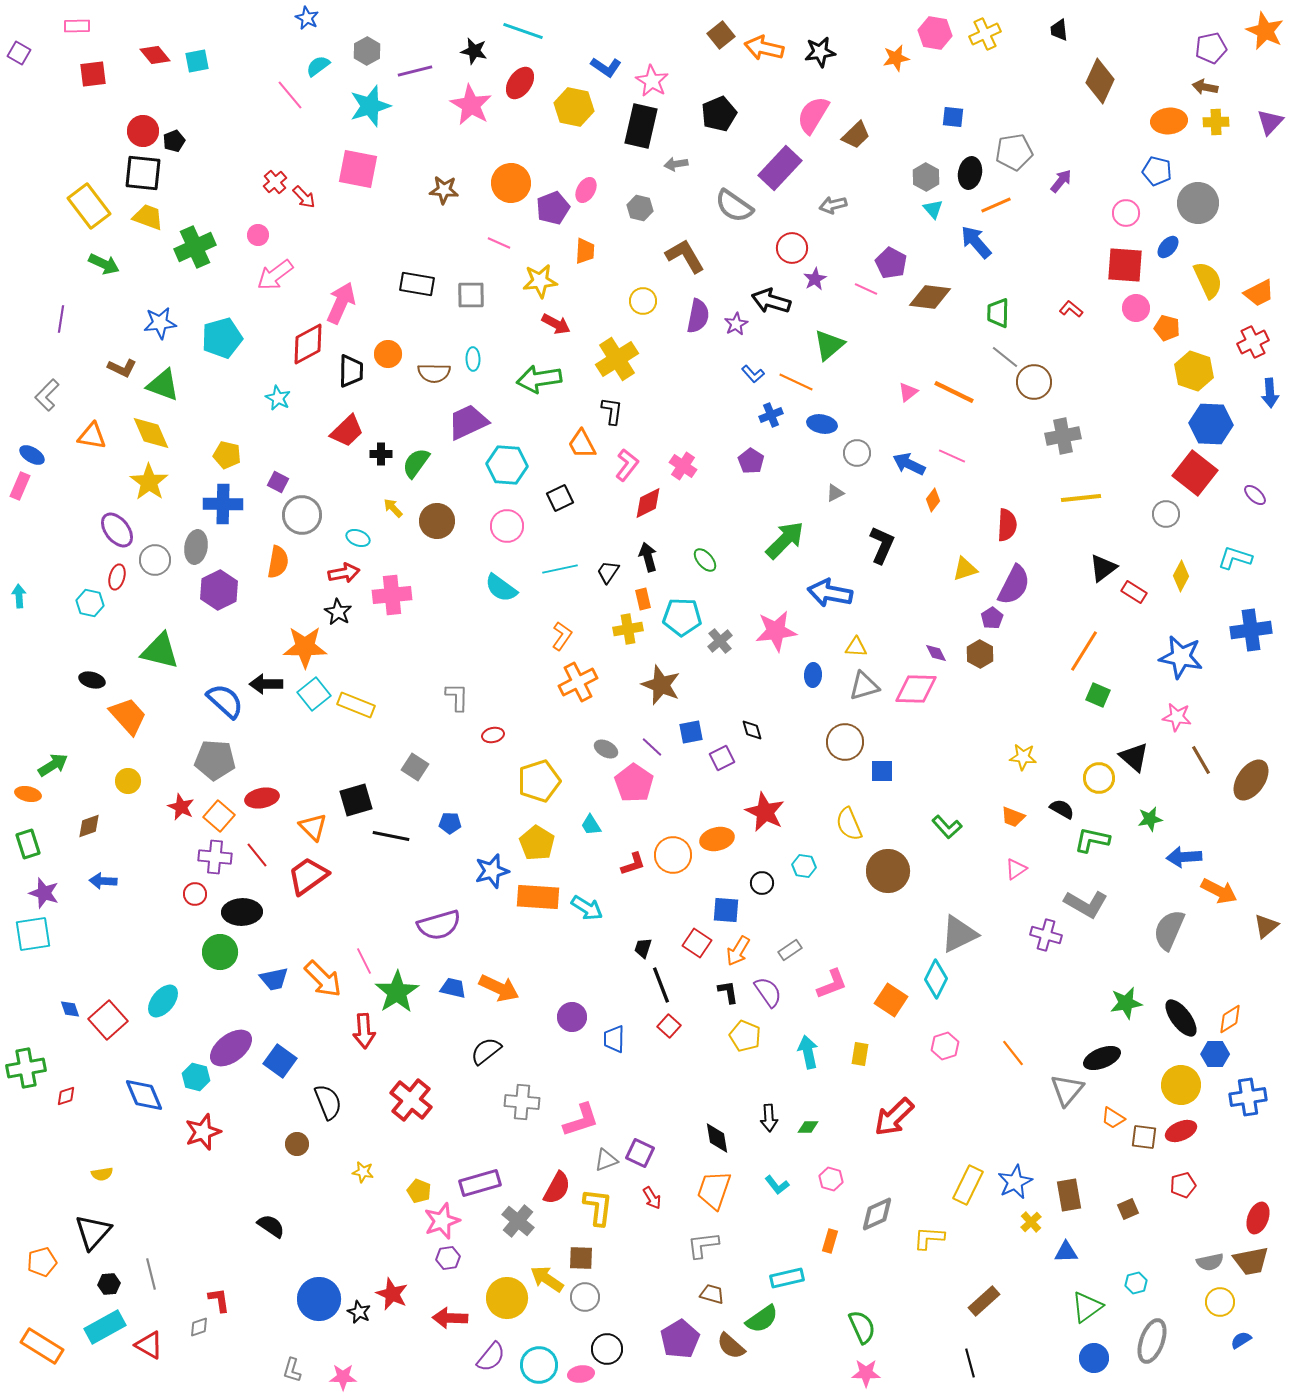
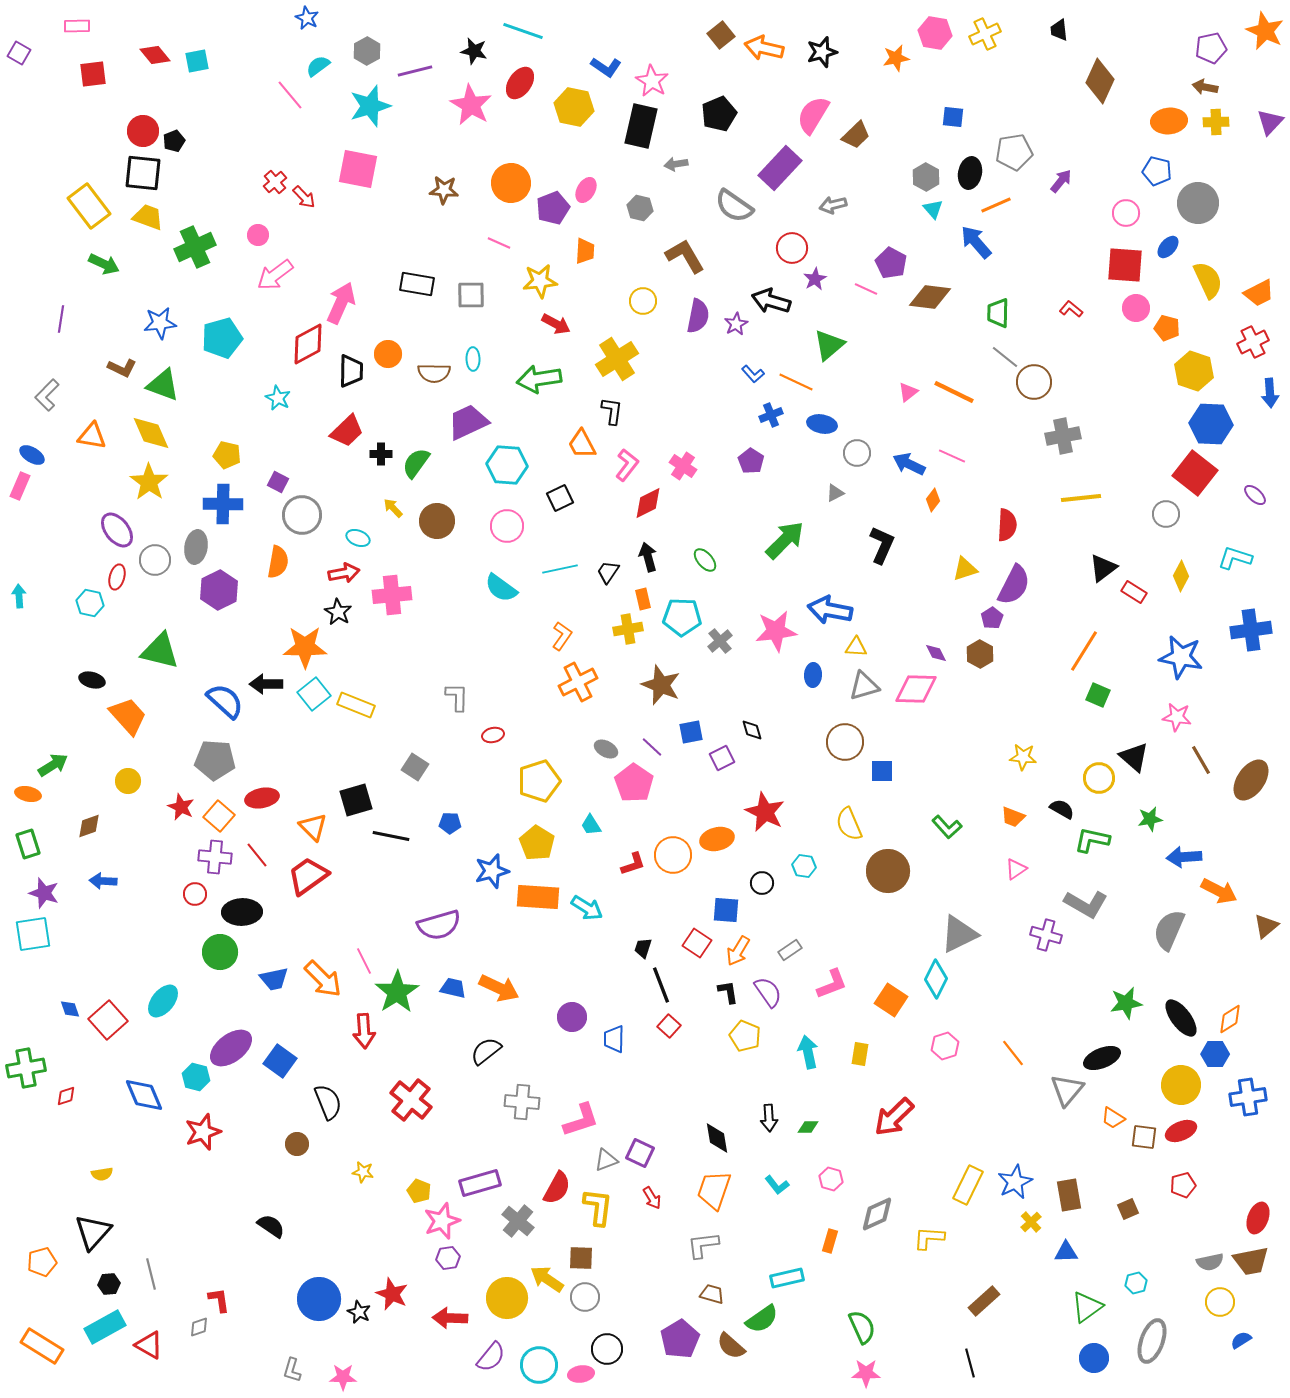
black star at (820, 52): moved 2 px right; rotated 8 degrees counterclockwise
blue arrow at (830, 593): moved 17 px down
